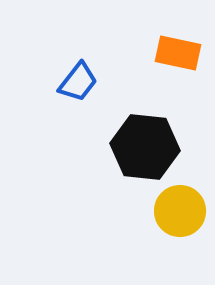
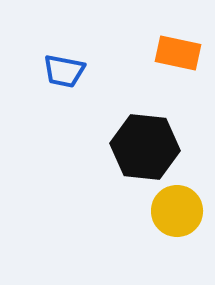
blue trapezoid: moved 14 px left, 11 px up; rotated 63 degrees clockwise
yellow circle: moved 3 px left
